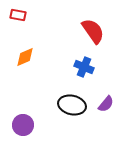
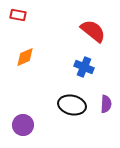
red semicircle: rotated 16 degrees counterclockwise
purple semicircle: rotated 36 degrees counterclockwise
